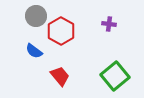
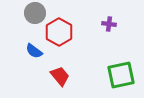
gray circle: moved 1 px left, 3 px up
red hexagon: moved 2 px left, 1 px down
green square: moved 6 px right, 1 px up; rotated 28 degrees clockwise
